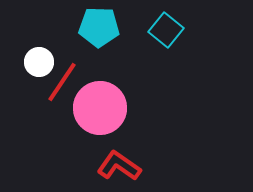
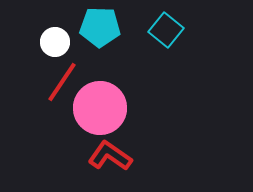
cyan pentagon: moved 1 px right
white circle: moved 16 px right, 20 px up
red L-shape: moved 9 px left, 10 px up
